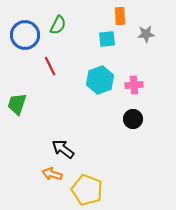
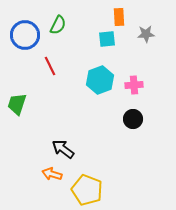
orange rectangle: moved 1 px left, 1 px down
